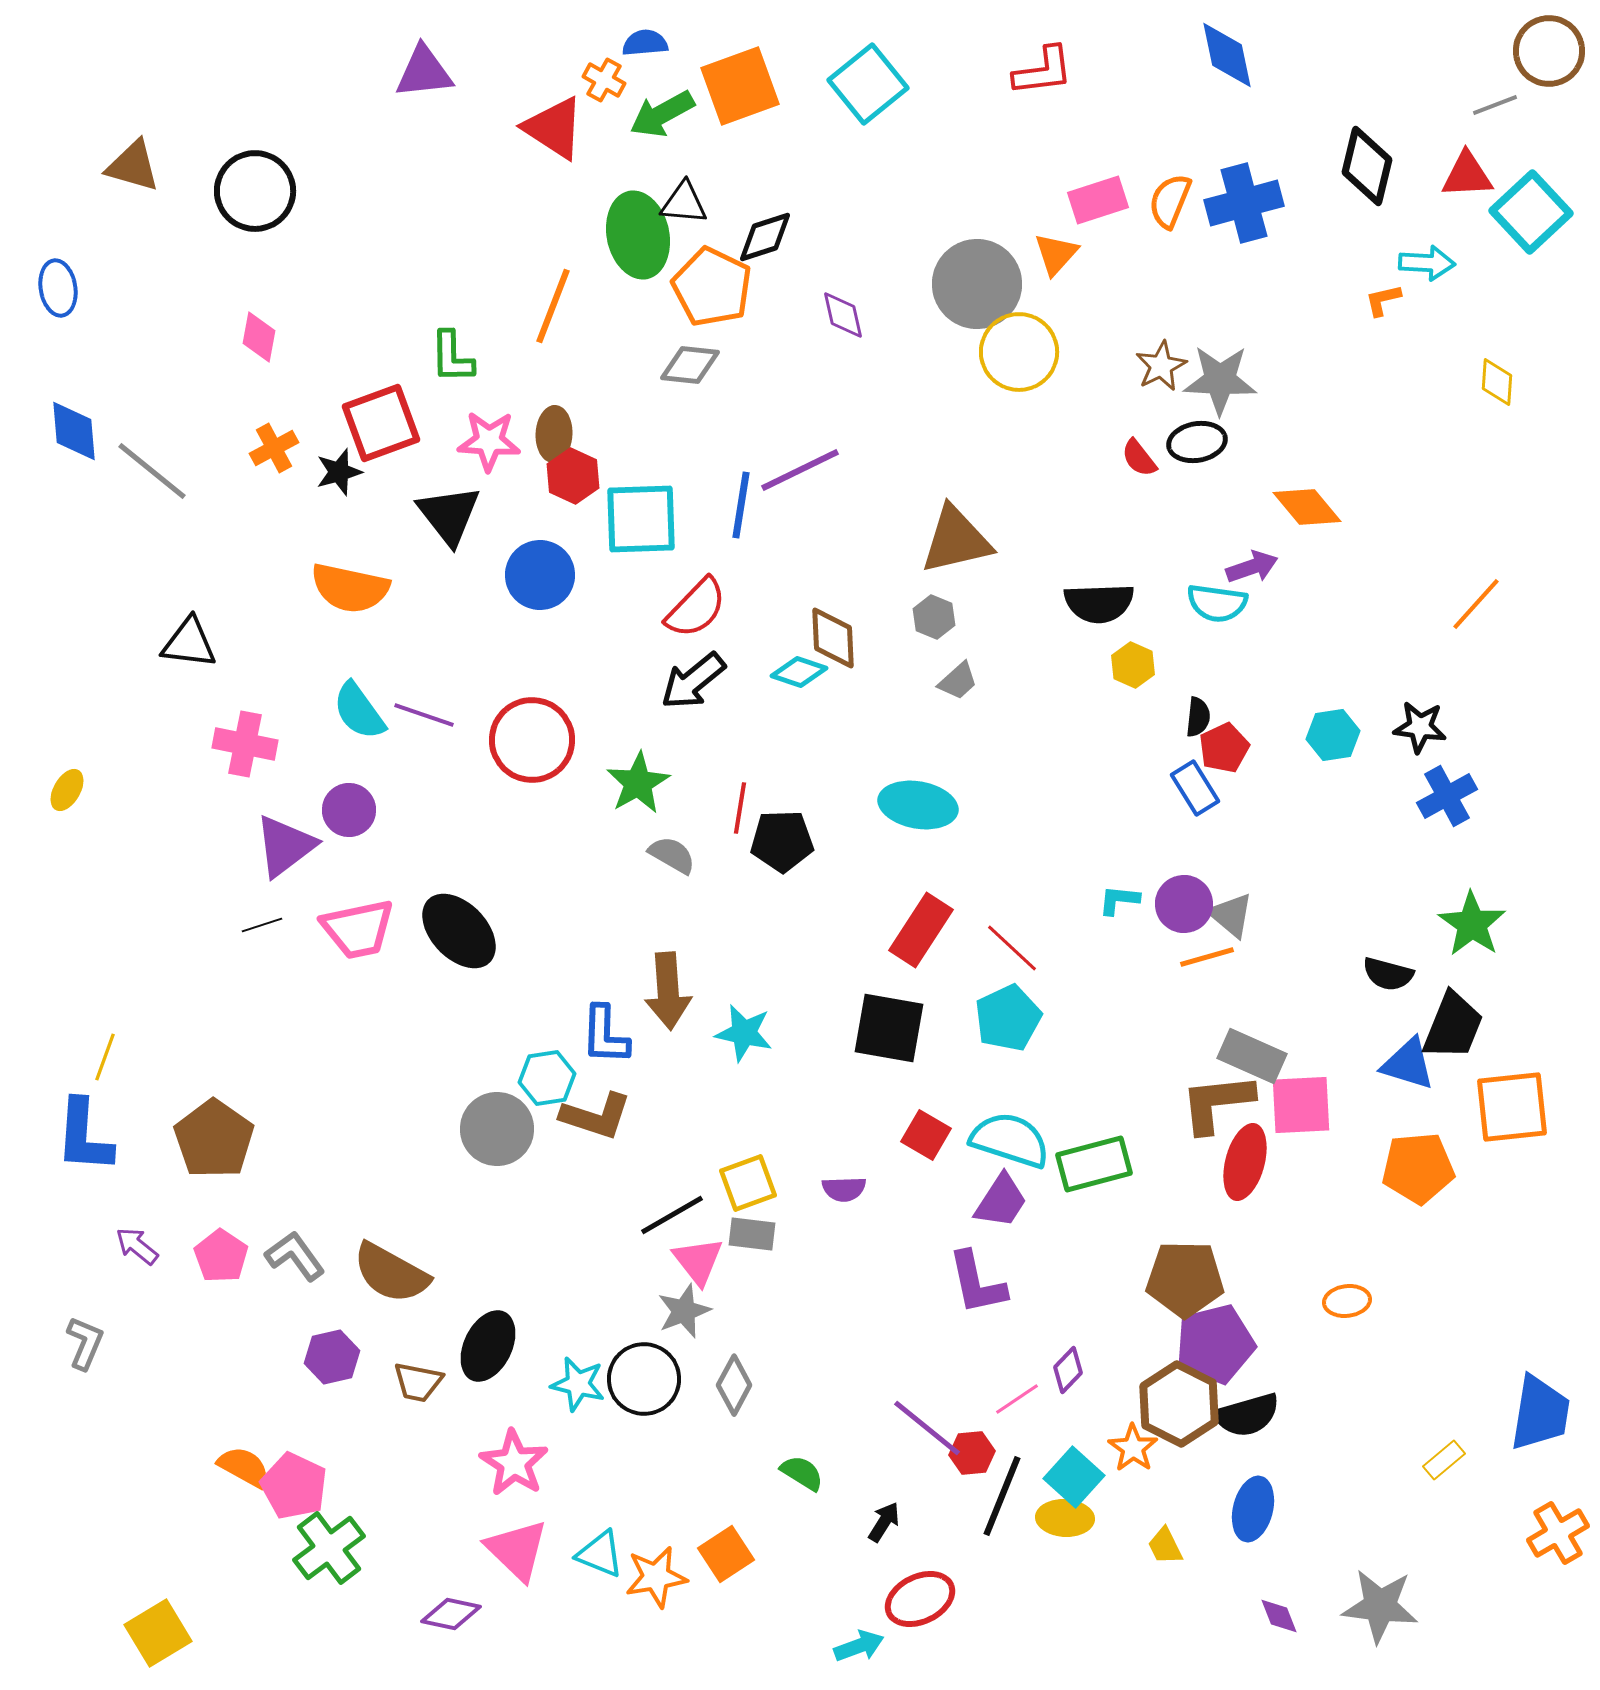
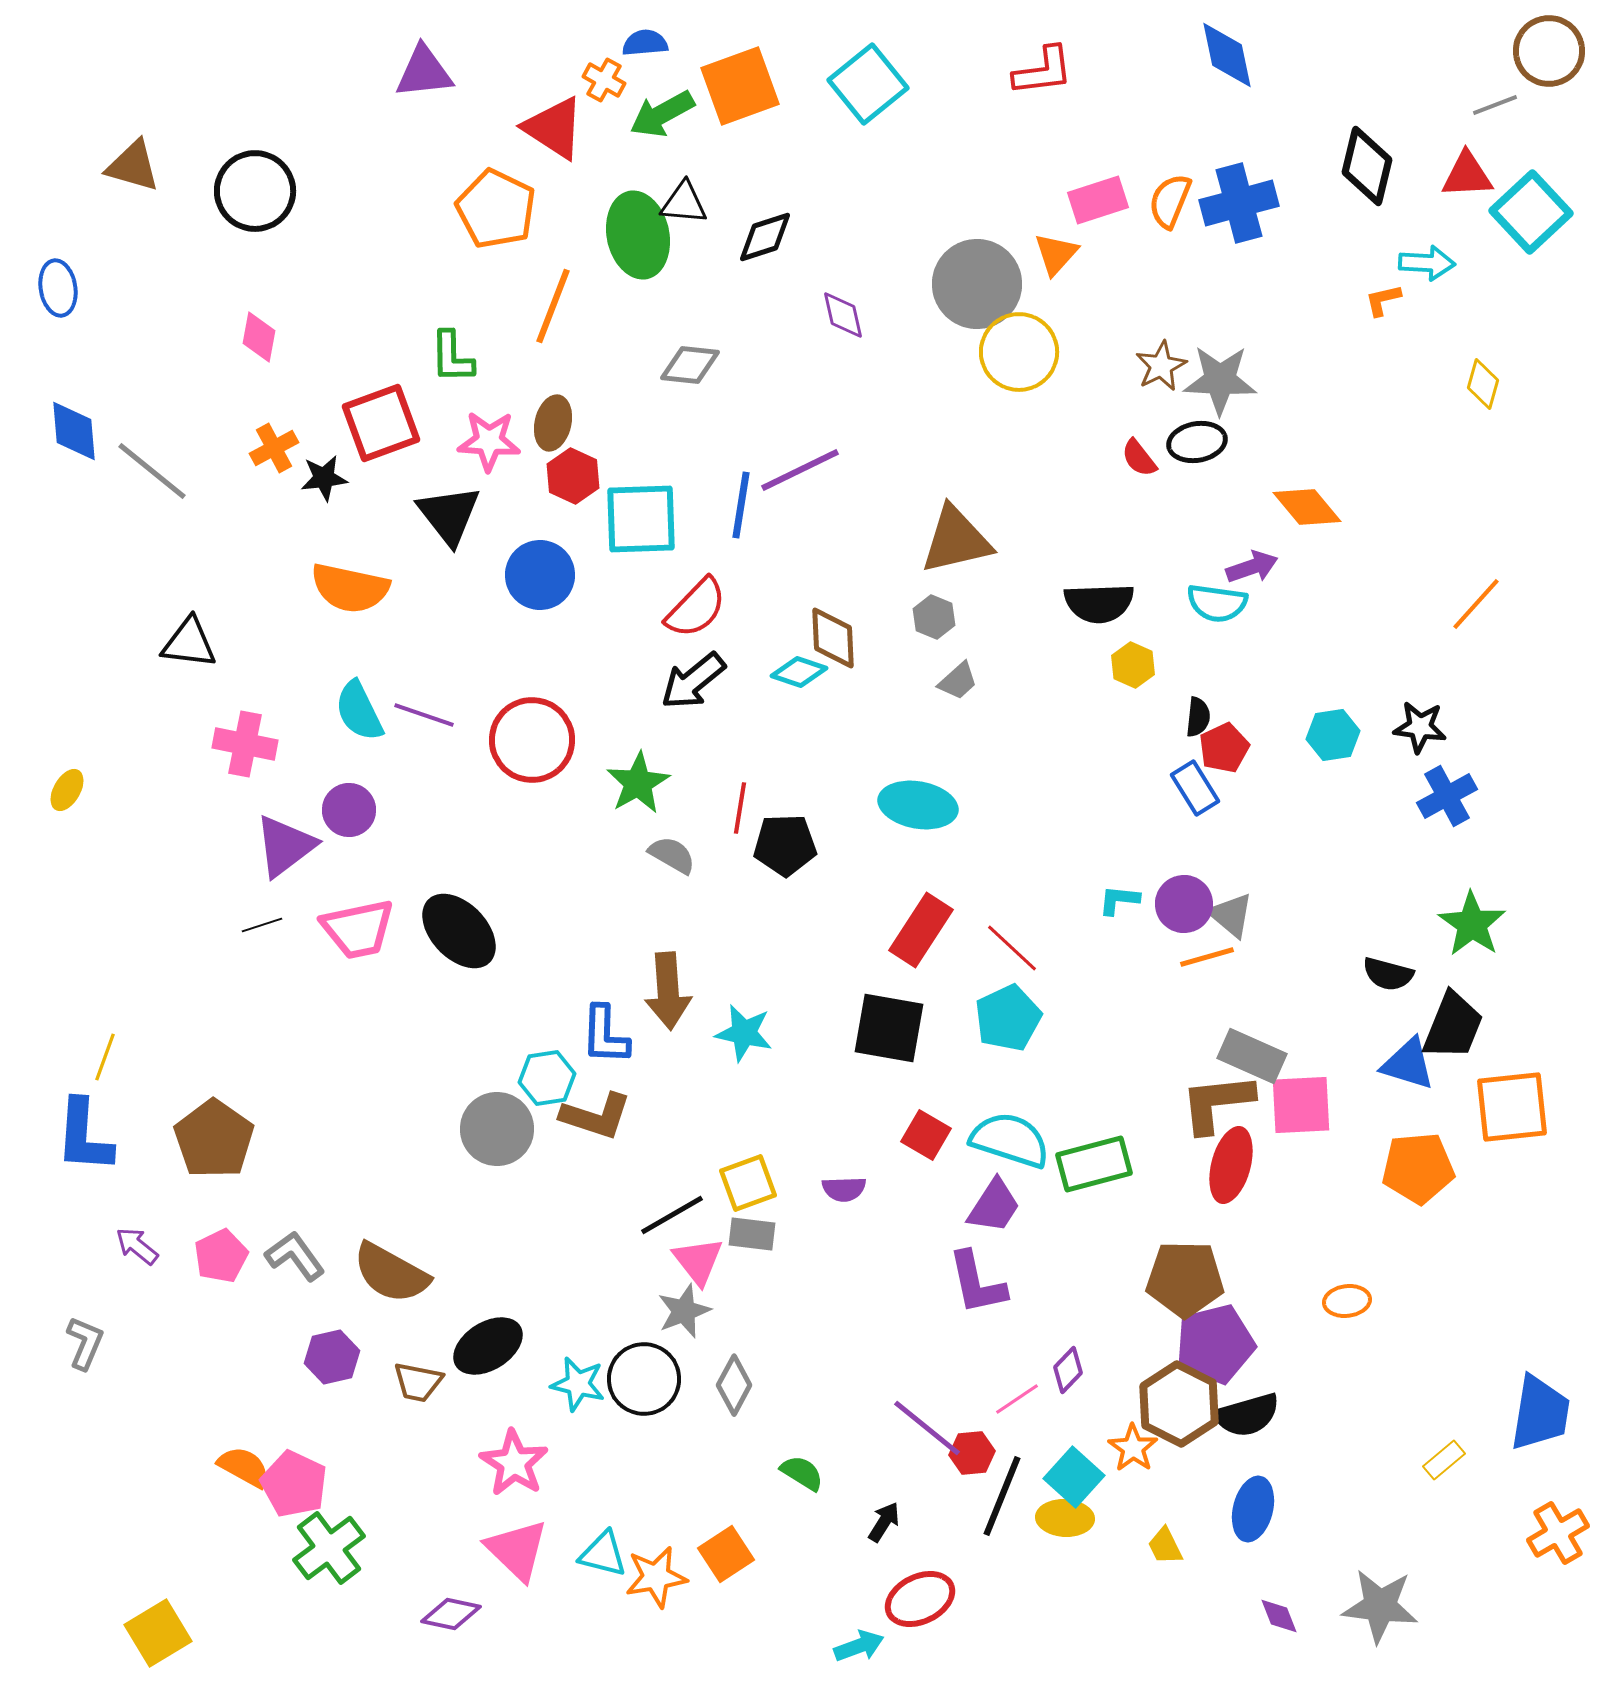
blue cross at (1244, 203): moved 5 px left
orange pentagon at (712, 287): moved 216 px left, 78 px up
yellow diamond at (1497, 382): moved 14 px left, 2 px down; rotated 12 degrees clockwise
brown ellipse at (554, 434): moved 1 px left, 11 px up; rotated 10 degrees clockwise
black star at (339, 472): moved 15 px left, 6 px down; rotated 9 degrees clockwise
cyan semicircle at (359, 711): rotated 10 degrees clockwise
black pentagon at (782, 841): moved 3 px right, 4 px down
red ellipse at (1245, 1162): moved 14 px left, 3 px down
purple trapezoid at (1001, 1201): moved 7 px left, 5 px down
pink pentagon at (221, 1256): rotated 12 degrees clockwise
black ellipse at (488, 1346): rotated 32 degrees clockwise
pink pentagon at (294, 1486): moved 2 px up
cyan triangle at (600, 1554): moved 3 px right; rotated 8 degrees counterclockwise
